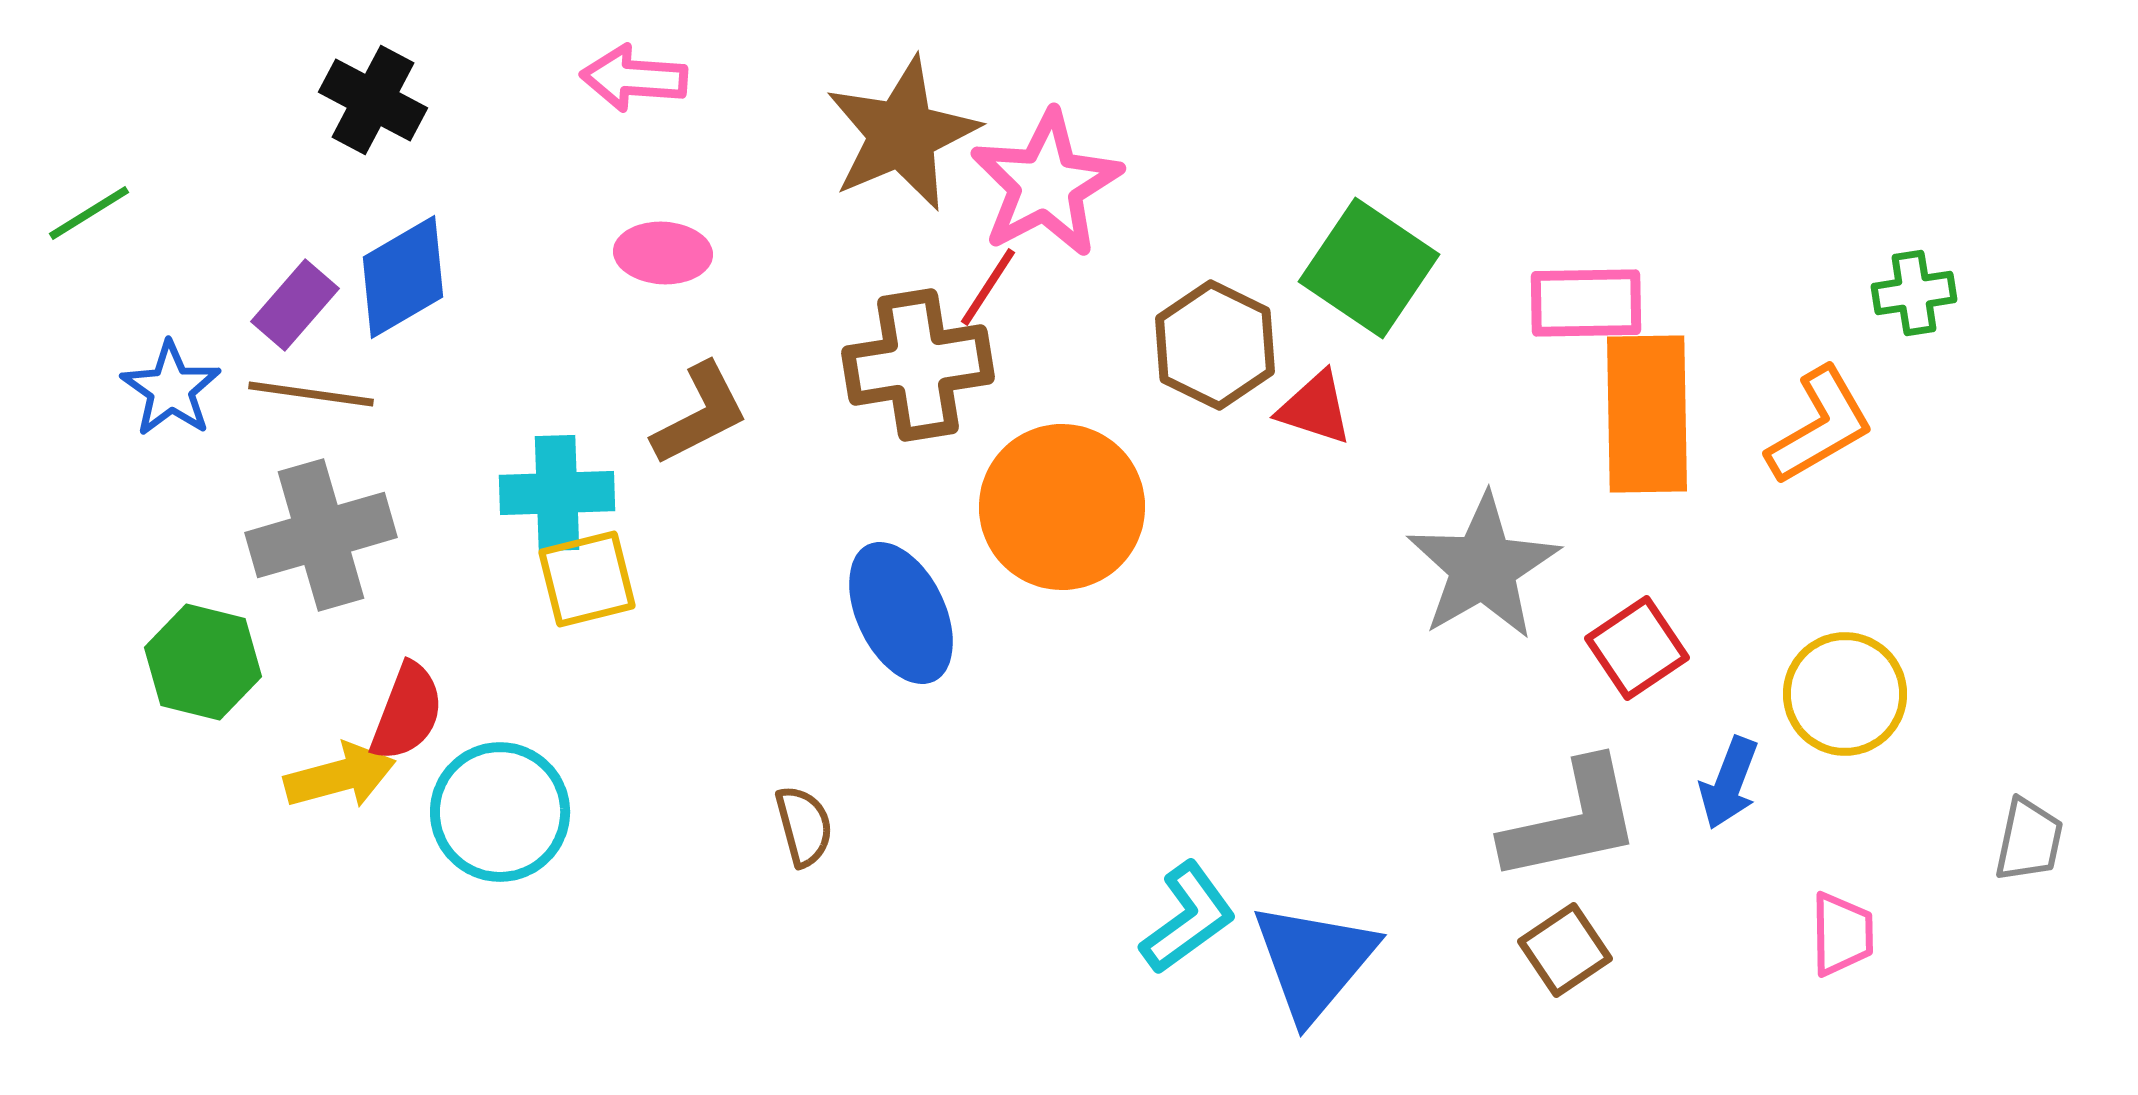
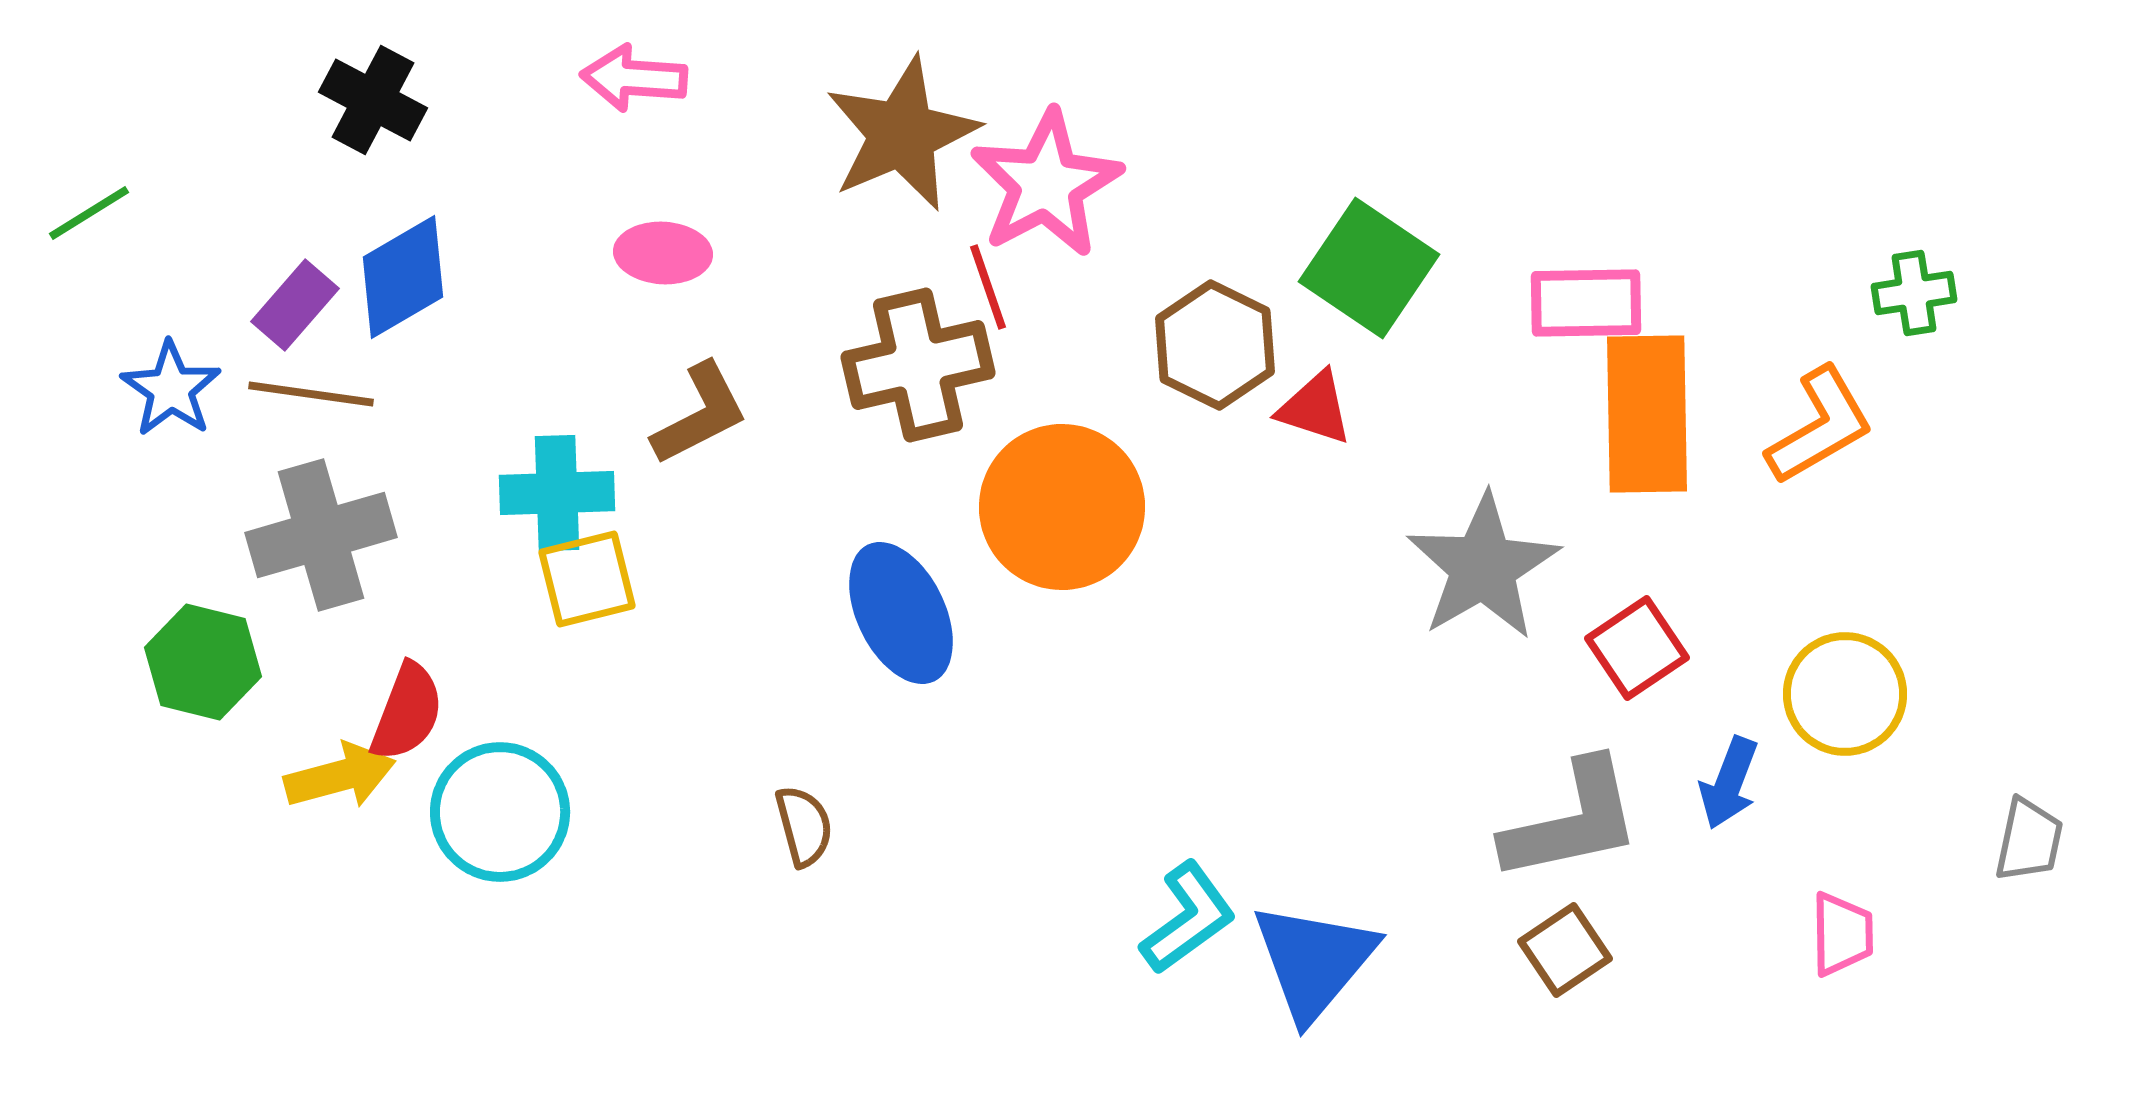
red line: rotated 52 degrees counterclockwise
brown cross: rotated 4 degrees counterclockwise
